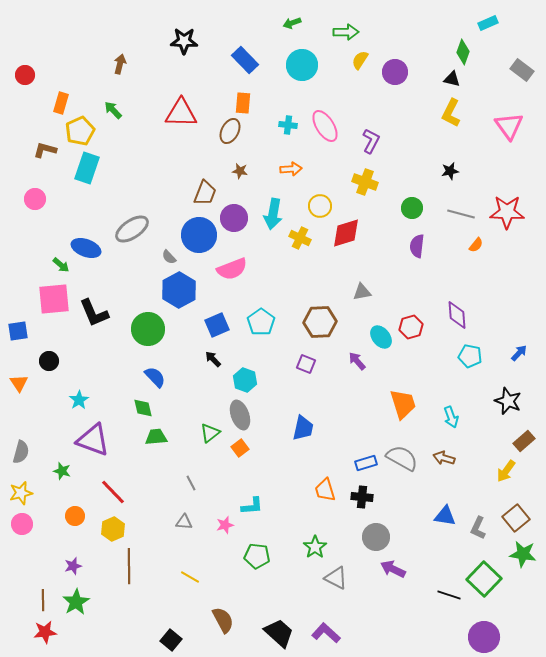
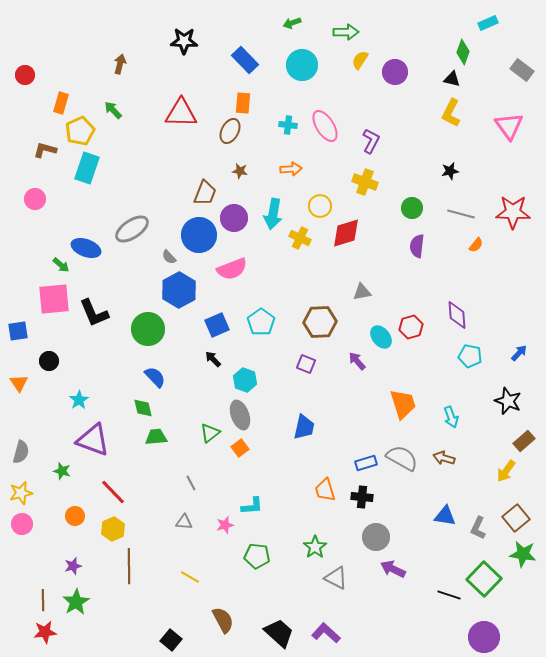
red star at (507, 212): moved 6 px right
blue trapezoid at (303, 428): moved 1 px right, 1 px up
